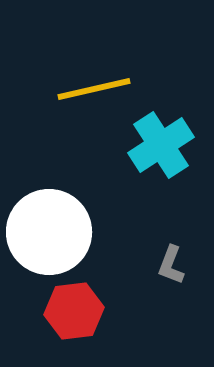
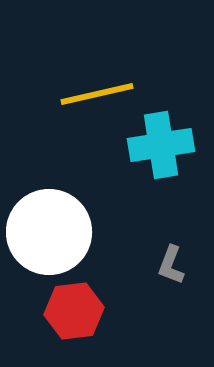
yellow line: moved 3 px right, 5 px down
cyan cross: rotated 24 degrees clockwise
